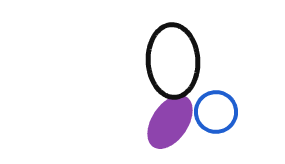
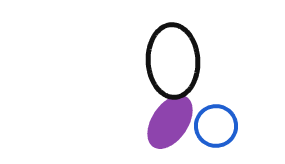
blue circle: moved 14 px down
